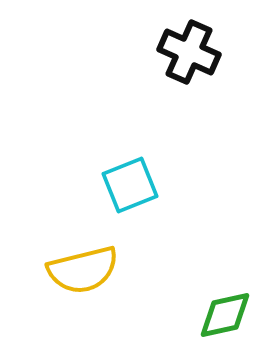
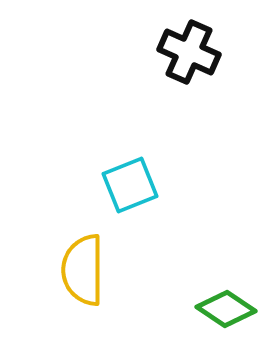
yellow semicircle: rotated 104 degrees clockwise
green diamond: moved 1 px right, 6 px up; rotated 46 degrees clockwise
